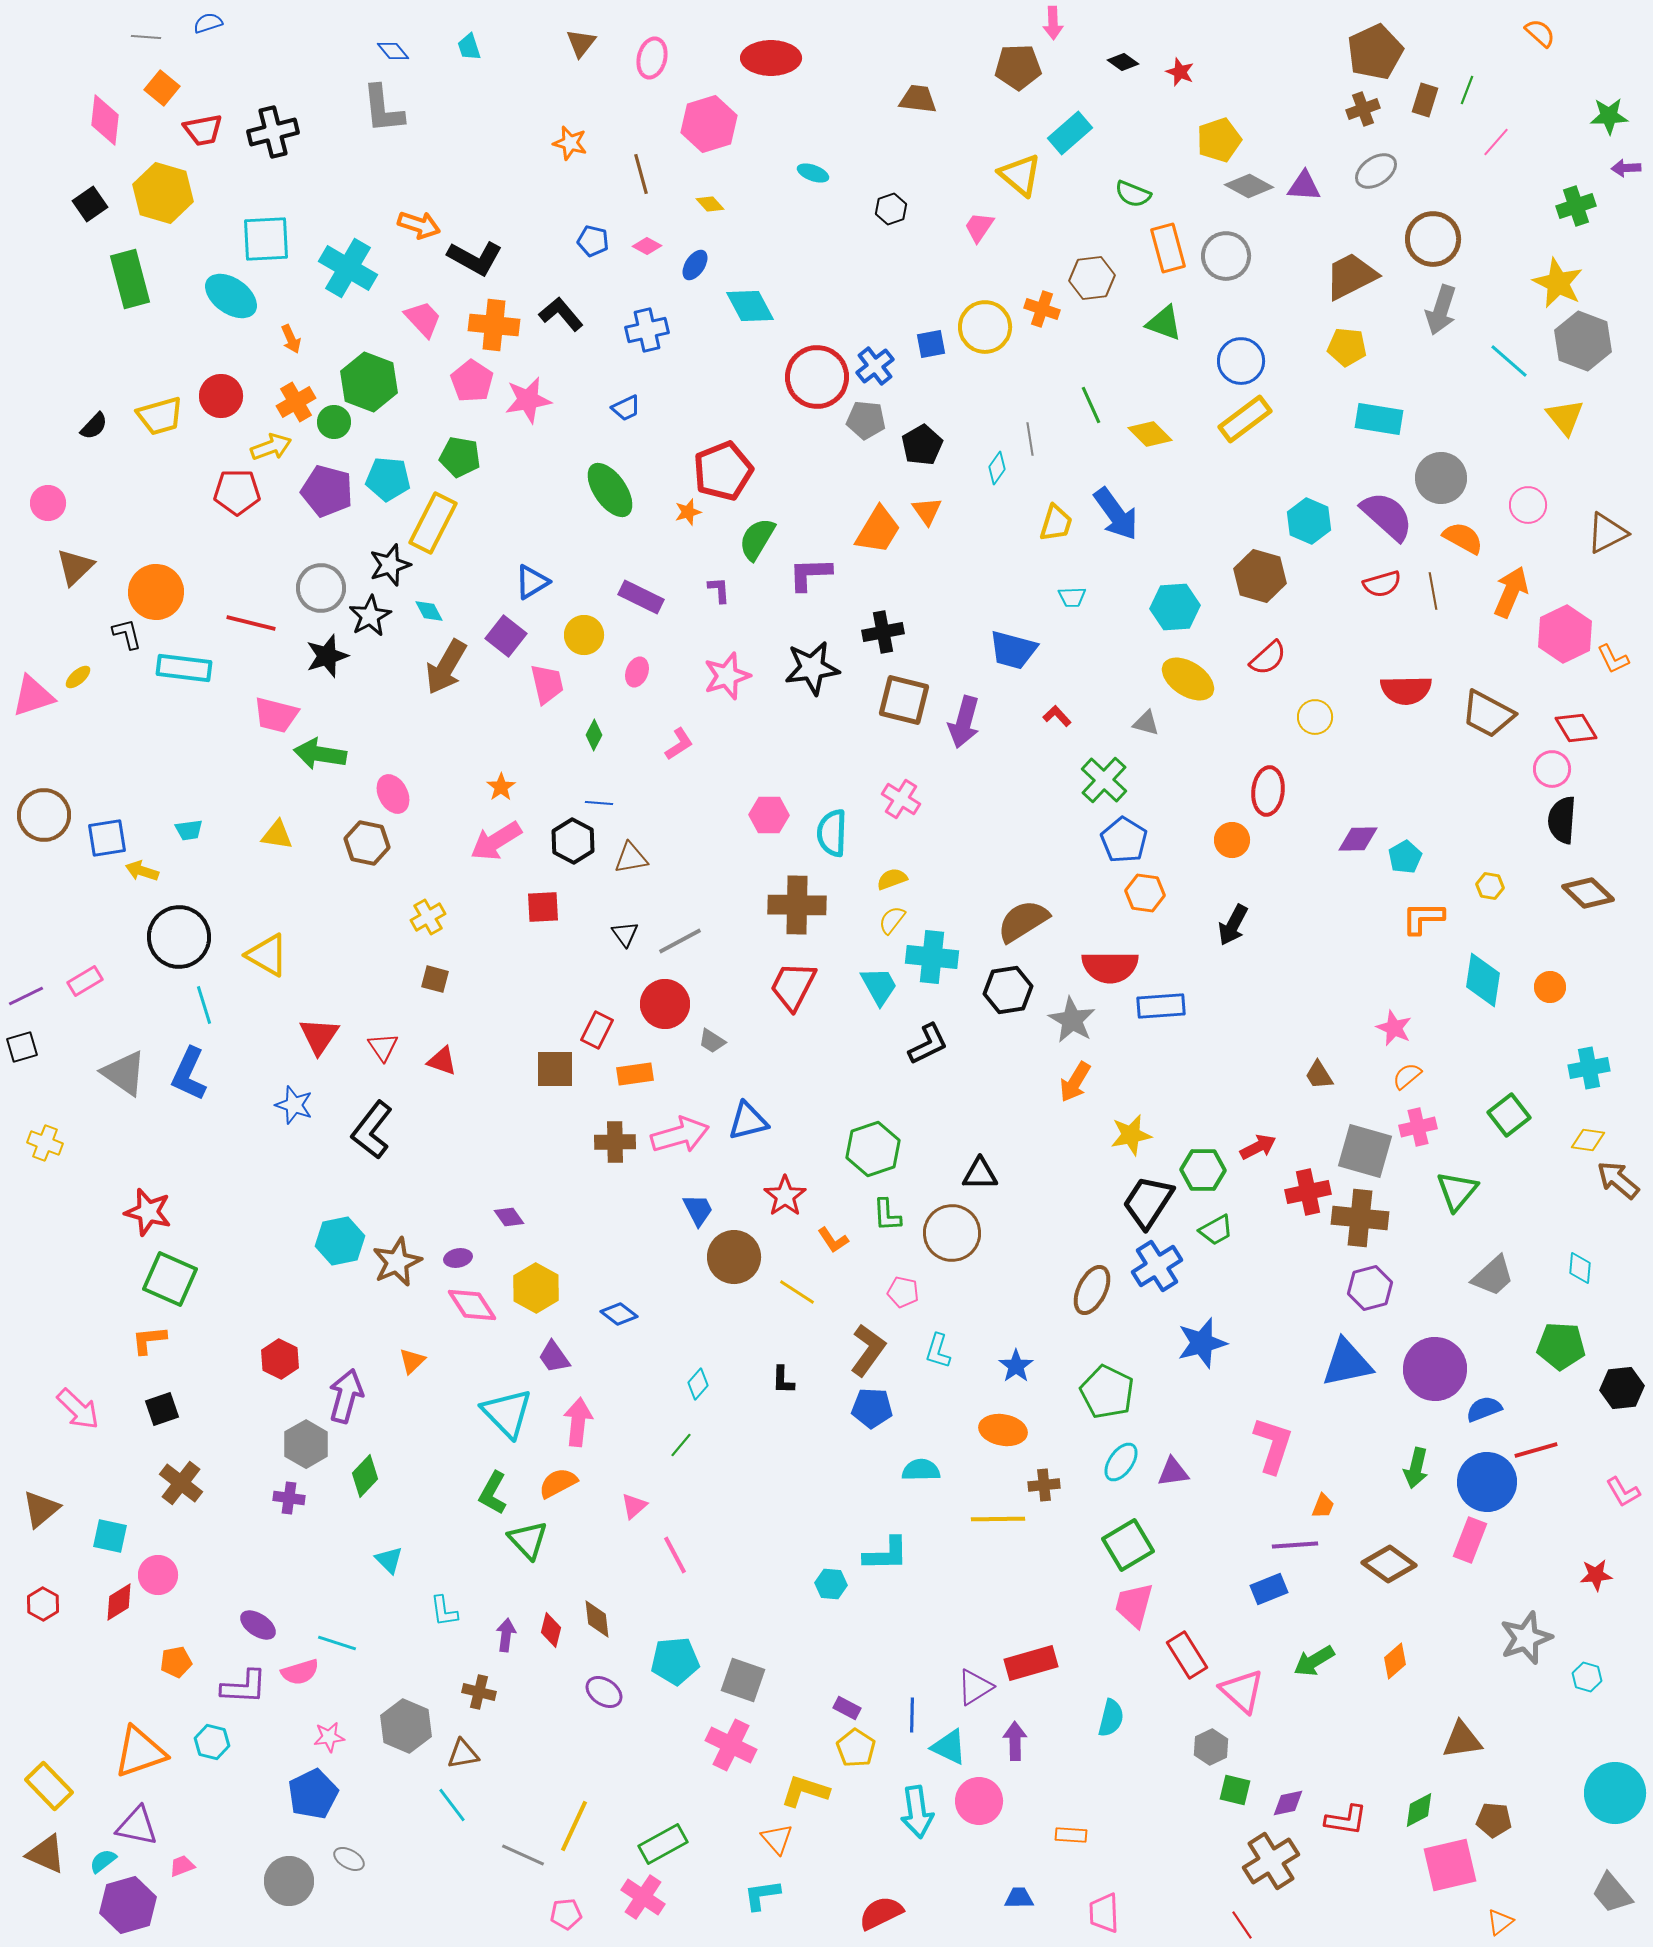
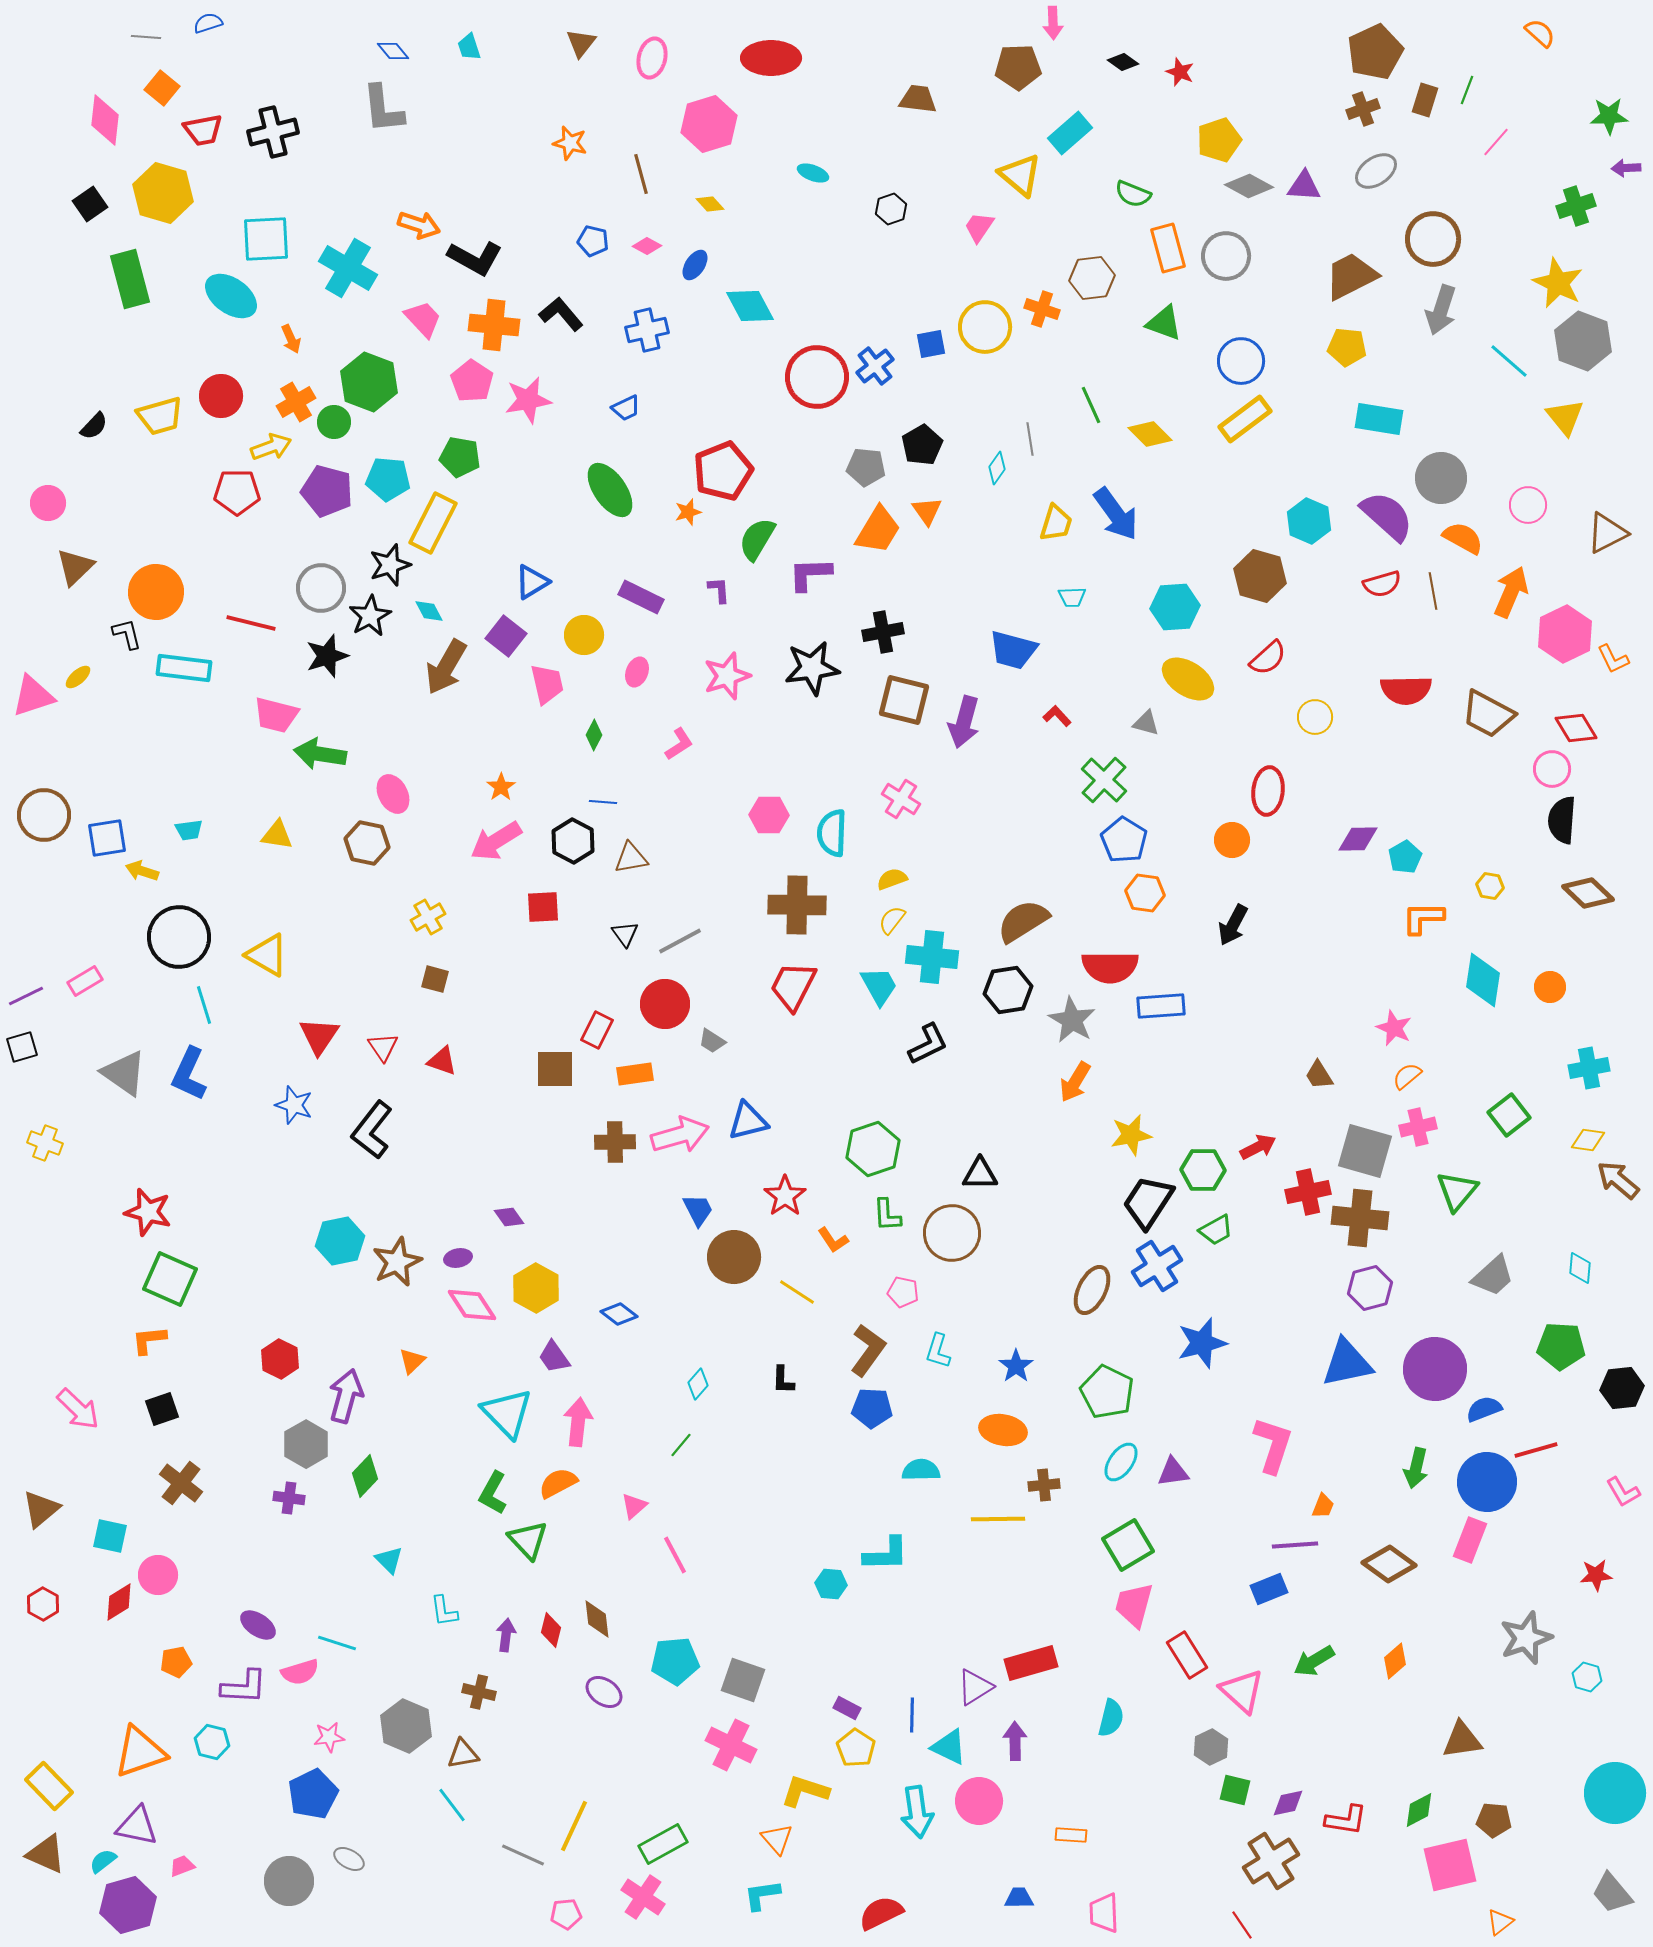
gray pentagon at (866, 420): moved 47 px down
blue line at (599, 803): moved 4 px right, 1 px up
